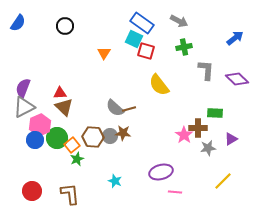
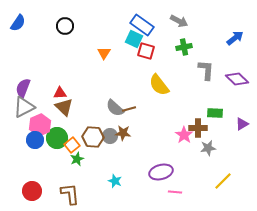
blue rectangle: moved 2 px down
purple triangle: moved 11 px right, 15 px up
